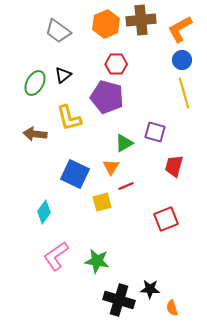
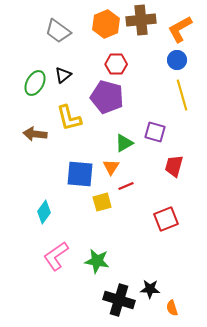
blue circle: moved 5 px left
yellow line: moved 2 px left, 2 px down
blue square: moved 5 px right; rotated 20 degrees counterclockwise
